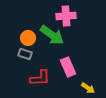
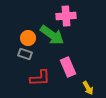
yellow arrow: rotated 24 degrees clockwise
